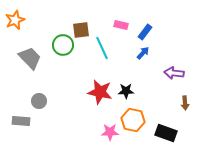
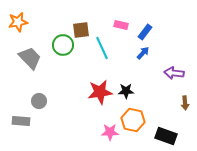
orange star: moved 3 px right, 2 px down; rotated 12 degrees clockwise
red star: rotated 20 degrees counterclockwise
black rectangle: moved 3 px down
